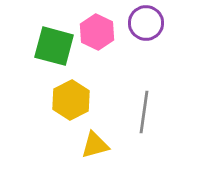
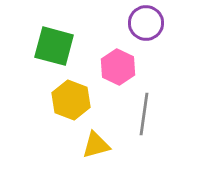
pink hexagon: moved 21 px right, 35 px down
yellow hexagon: rotated 12 degrees counterclockwise
gray line: moved 2 px down
yellow triangle: moved 1 px right
